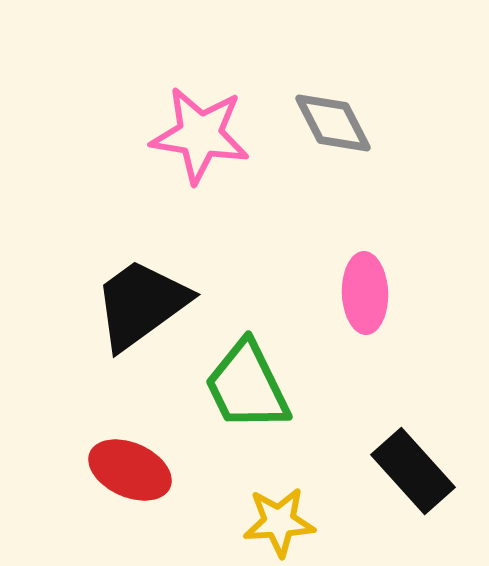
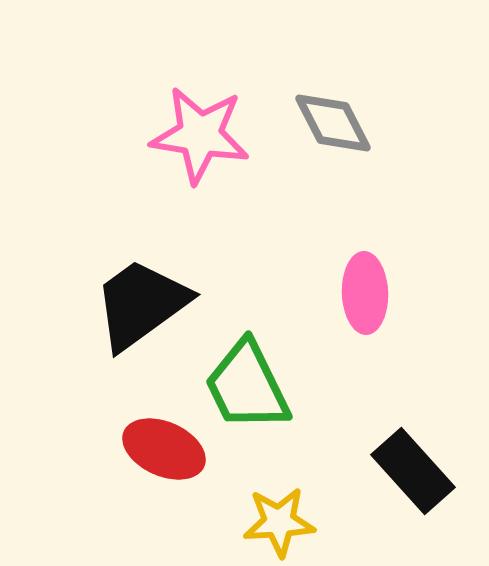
red ellipse: moved 34 px right, 21 px up
